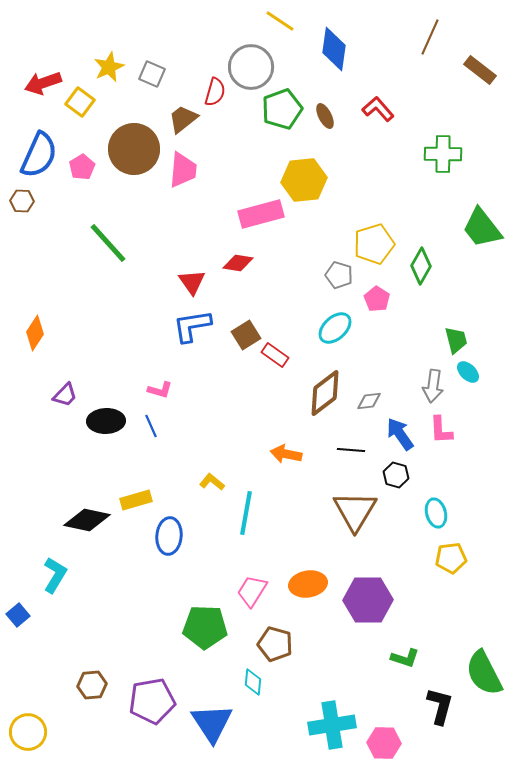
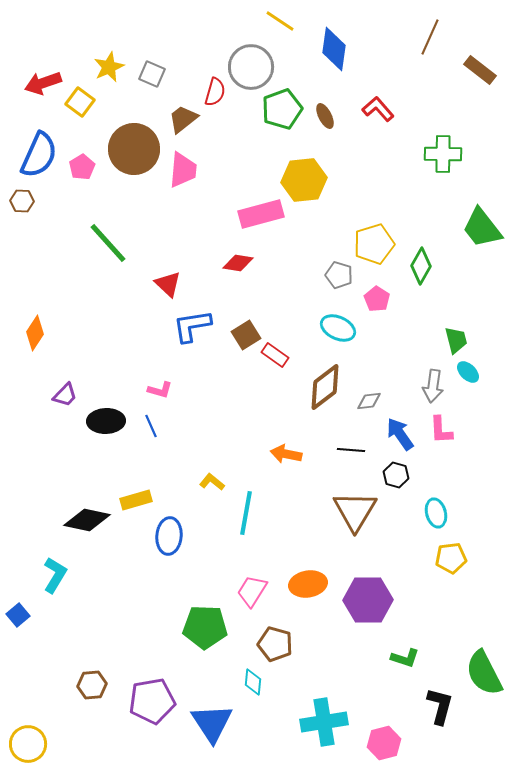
red triangle at (192, 282): moved 24 px left, 2 px down; rotated 12 degrees counterclockwise
cyan ellipse at (335, 328): moved 3 px right; rotated 68 degrees clockwise
brown diamond at (325, 393): moved 6 px up
cyan cross at (332, 725): moved 8 px left, 3 px up
yellow circle at (28, 732): moved 12 px down
pink hexagon at (384, 743): rotated 16 degrees counterclockwise
